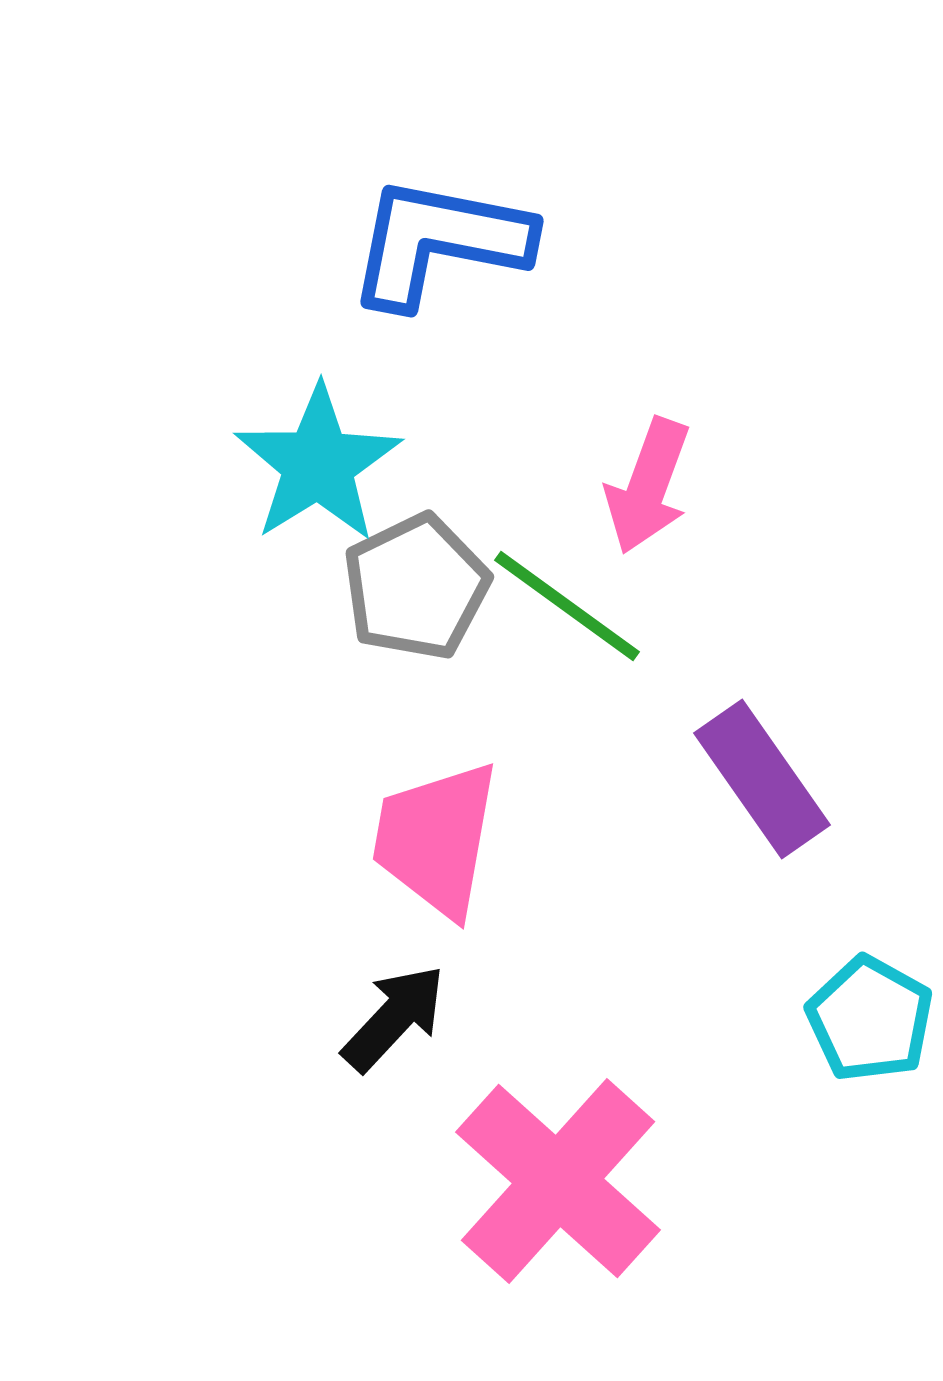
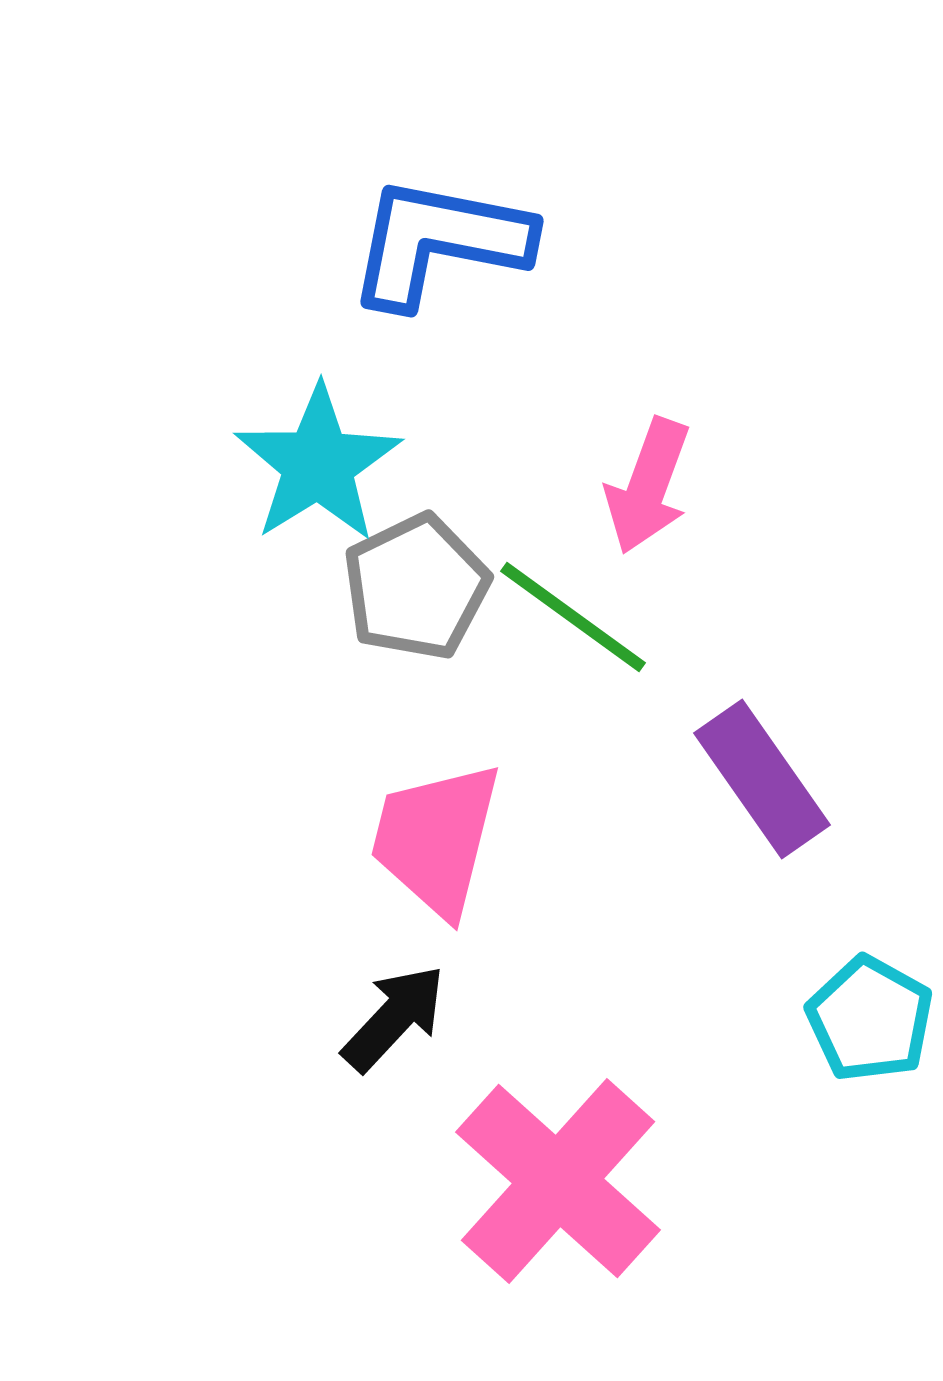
green line: moved 6 px right, 11 px down
pink trapezoid: rotated 4 degrees clockwise
